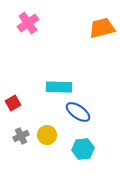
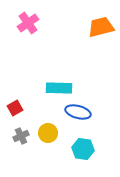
orange trapezoid: moved 1 px left, 1 px up
cyan rectangle: moved 1 px down
red square: moved 2 px right, 5 px down
blue ellipse: rotated 20 degrees counterclockwise
yellow circle: moved 1 px right, 2 px up
cyan hexagon: rotated 15 degrees clockwise
